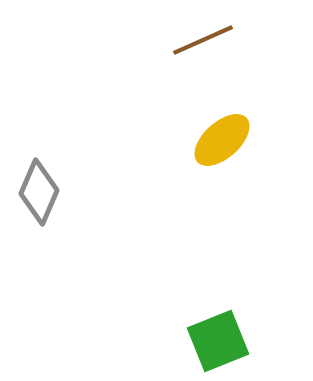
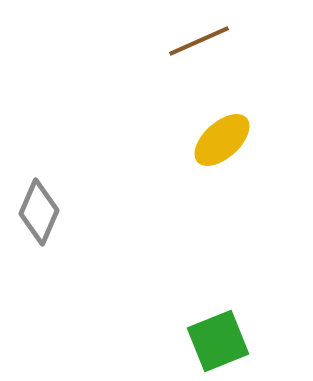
brown line: moved 4 px left, 1 px down
gray diamond: moved 20 px down
